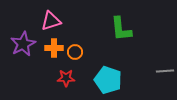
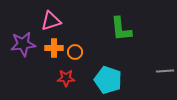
purple star: rotated 20 degrees clockwise
